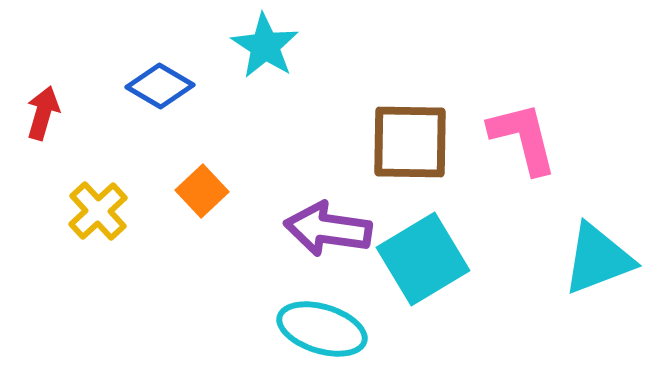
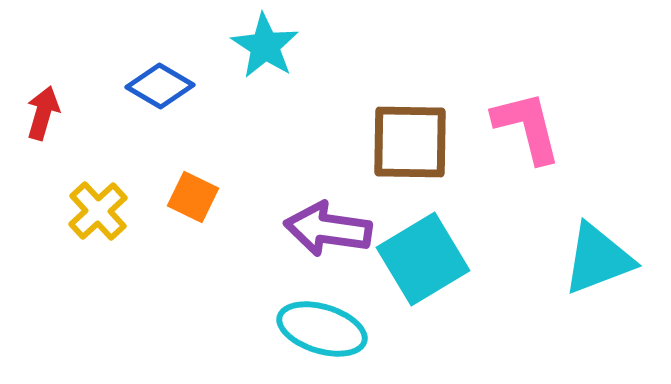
pink L-shape: moved 4 px right, 11 px up
orange square: moved 9 px left, 6 px down; rotated 21 degrees counterclockwise
